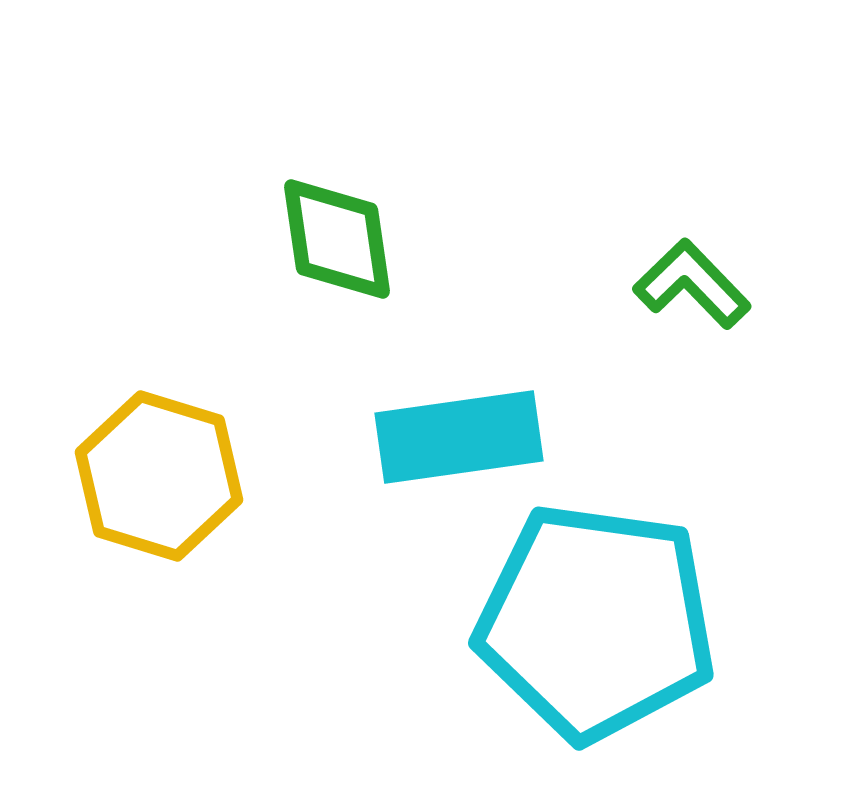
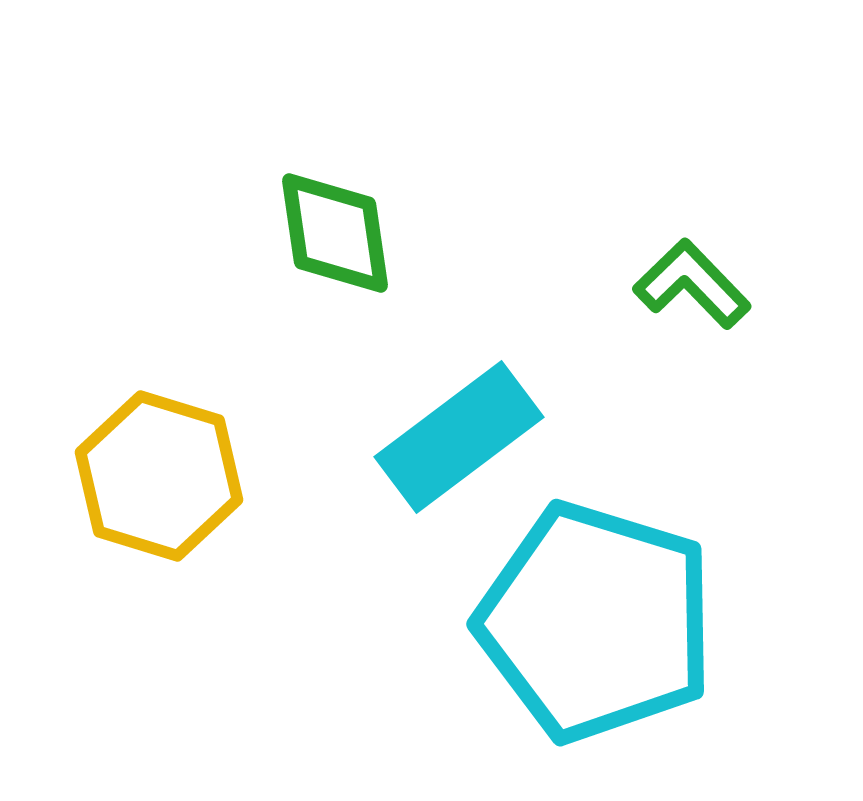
green diamond: moved 2 px left, 6 px up
cyan rectangle: rotated 29 degrees counterclockwise
cyan pentagon: rotated 9 degrees clockwise
